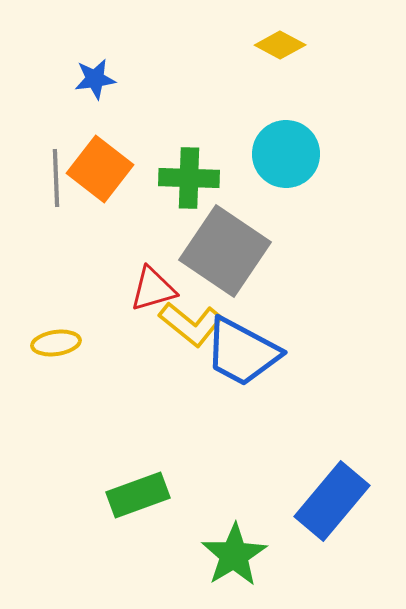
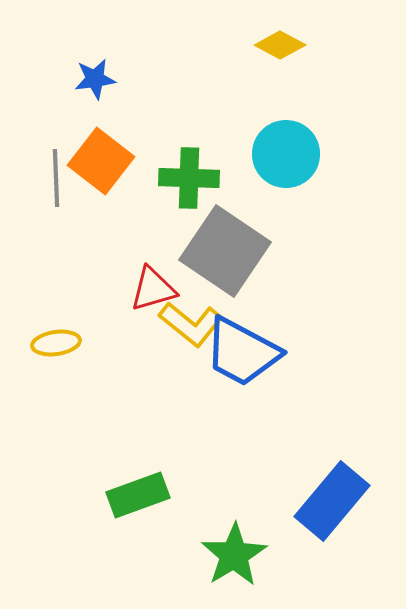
orange square: moved 1 px right, 8 px up
